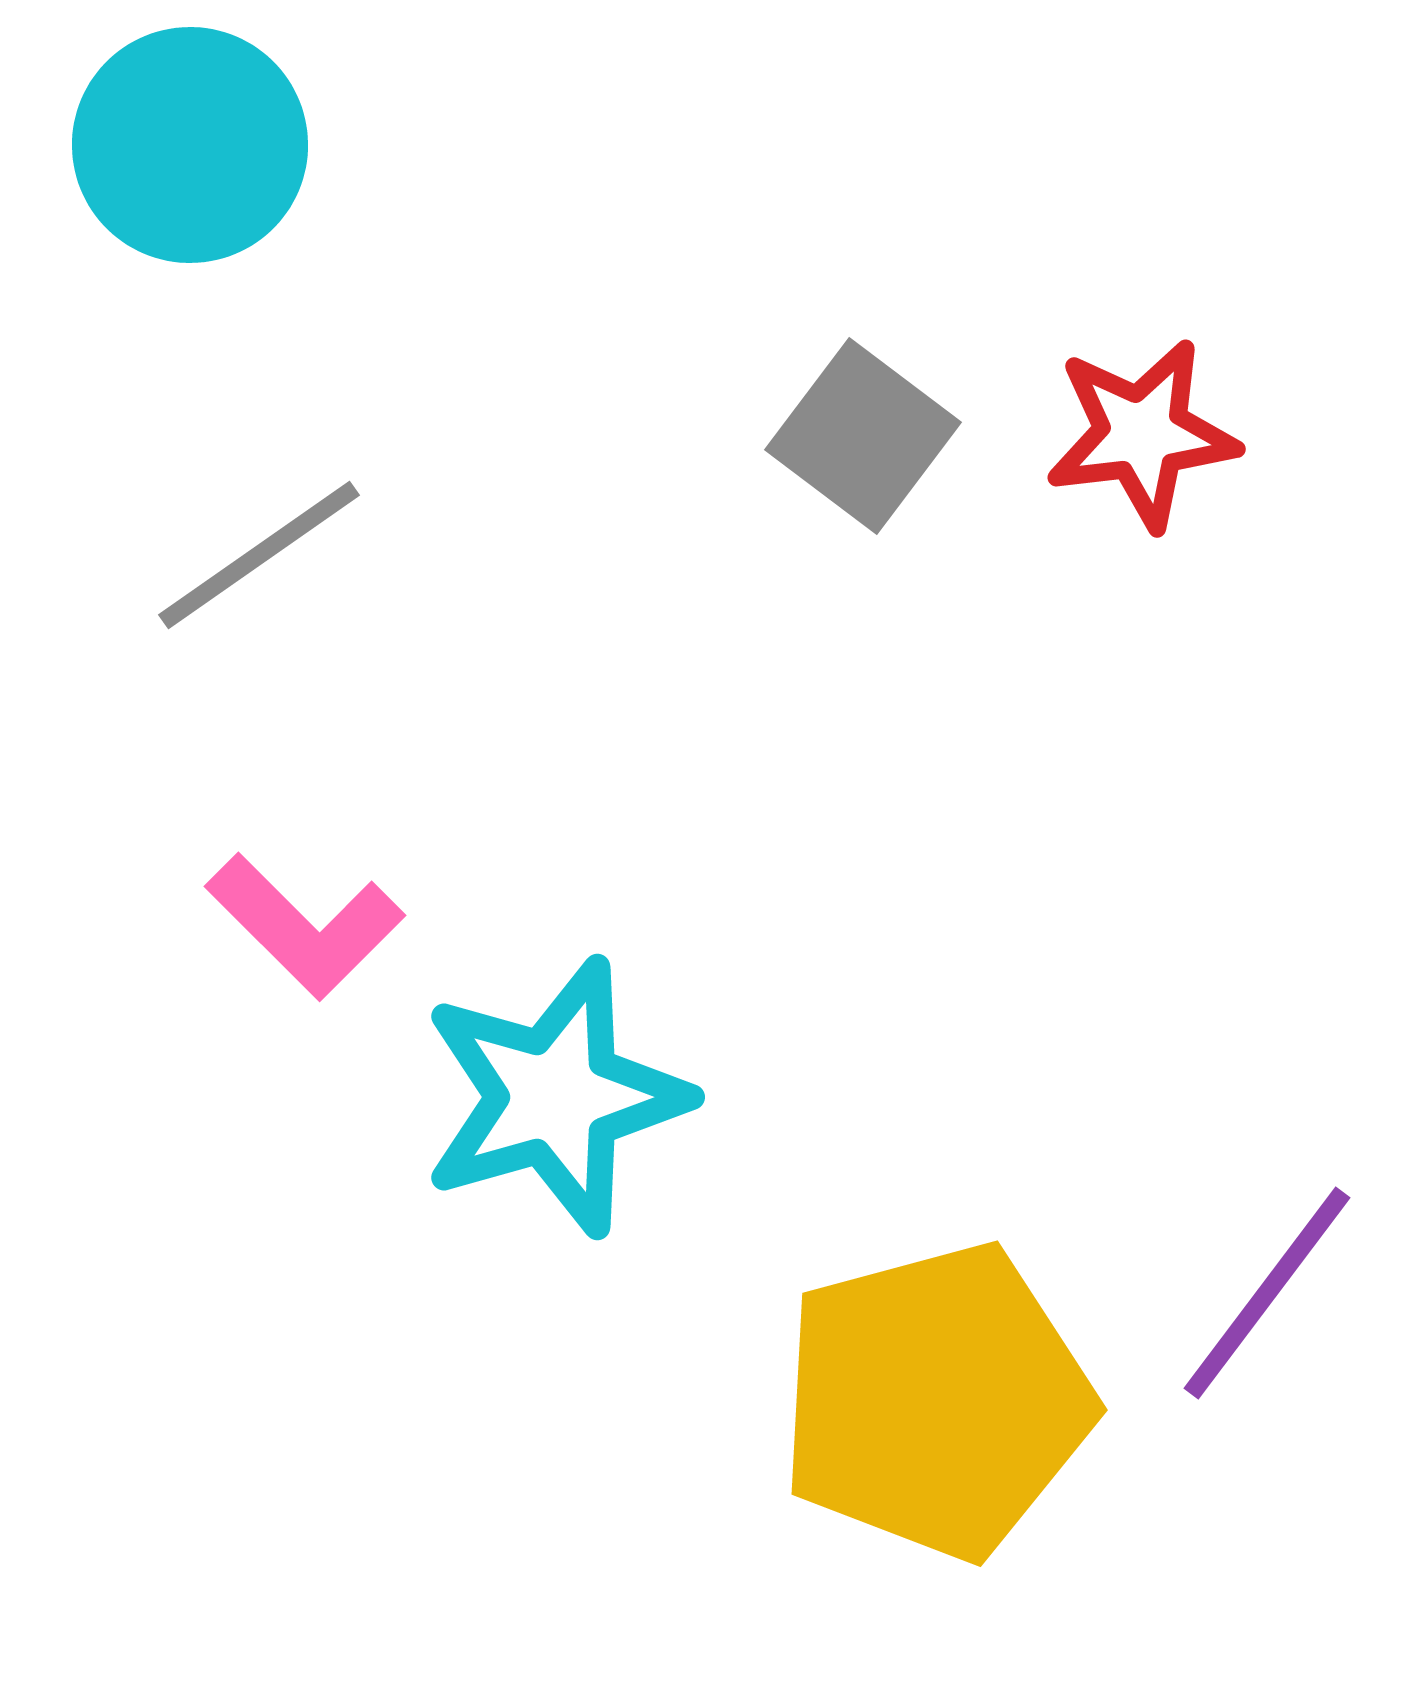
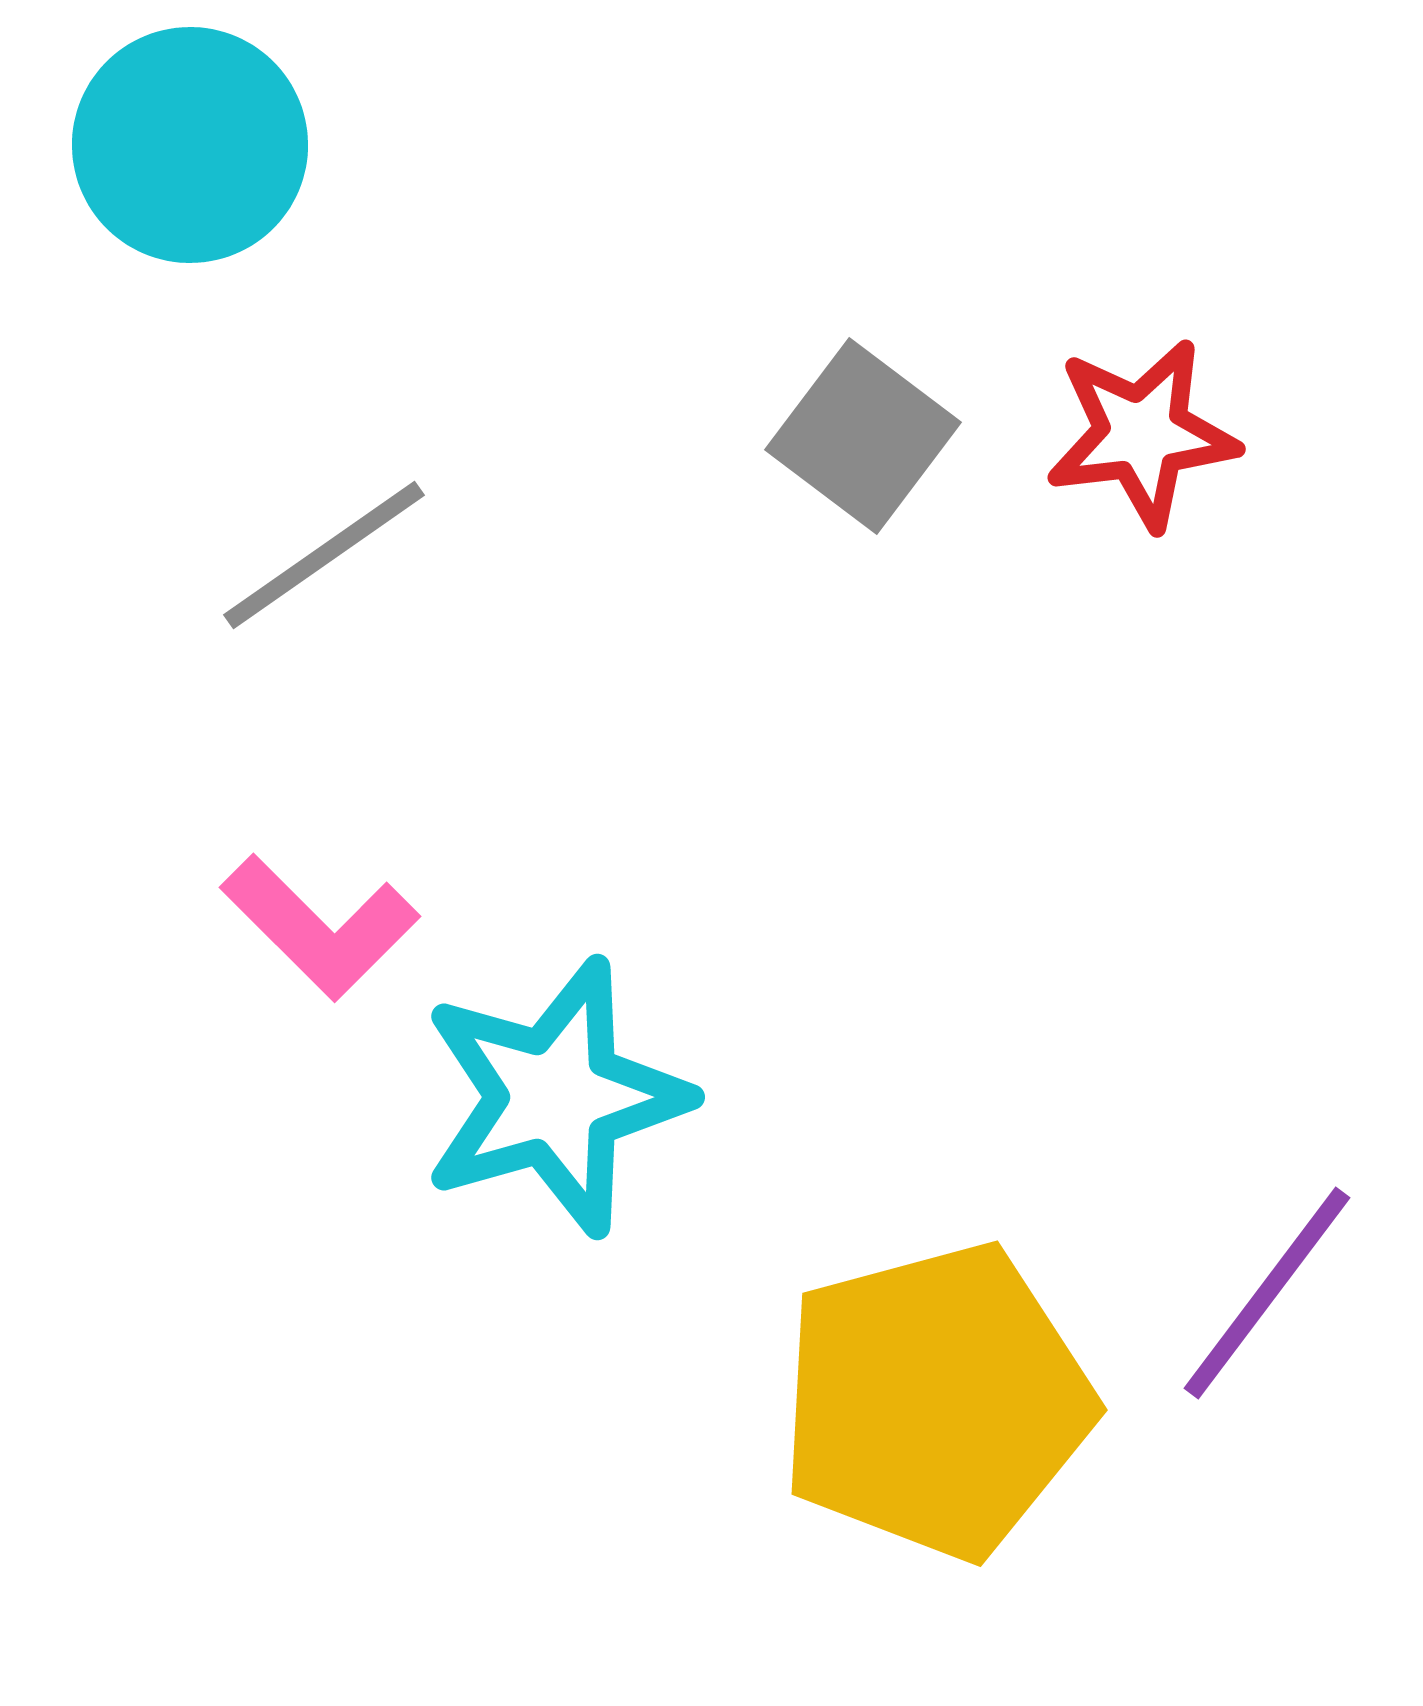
gray line: moved 65 px right
pink L-shape: moved 15 px right, 1 px down
